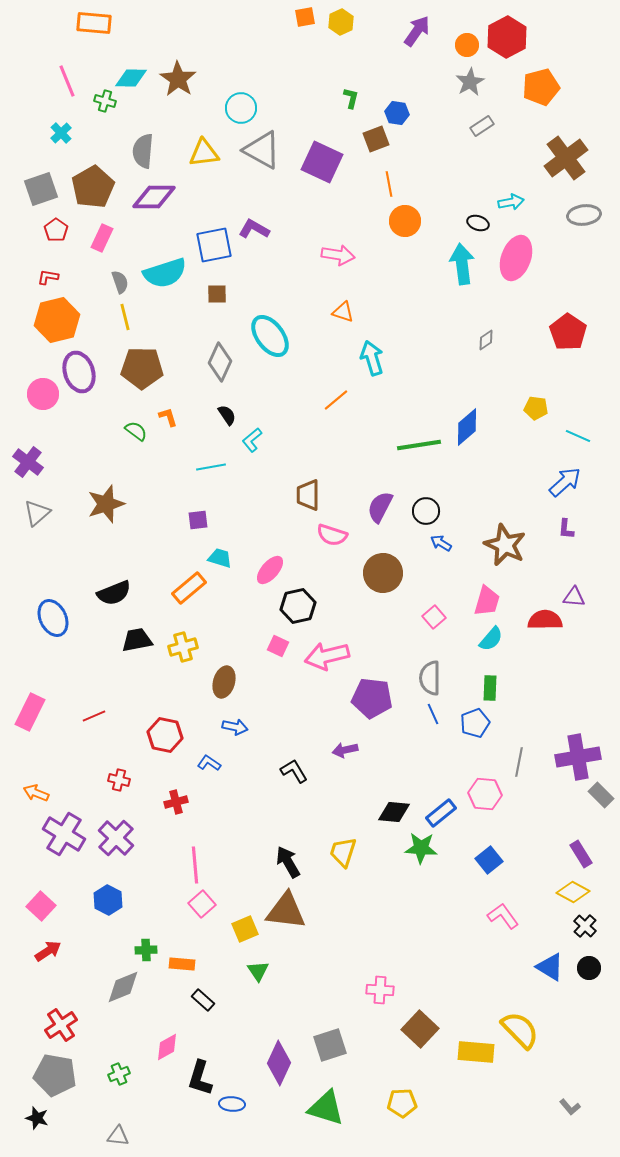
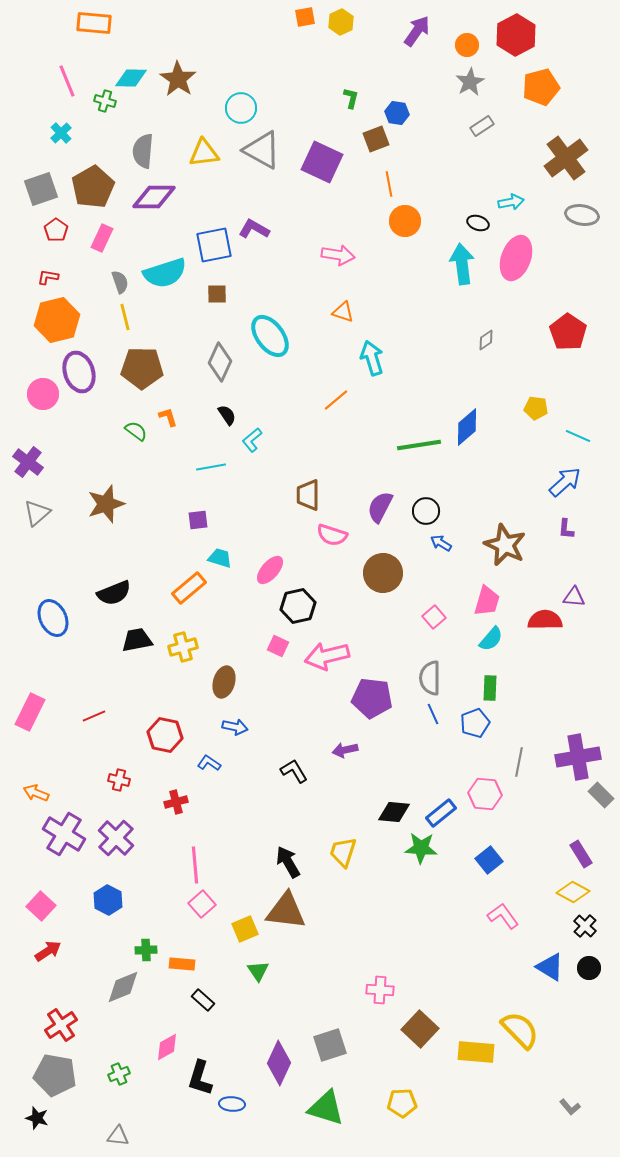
red hexagon at (507, 37): moved 9 px right, 2 px up
gray ellipse at (584, 215): moved 2 px left; rotated 16 degrees clockwise
